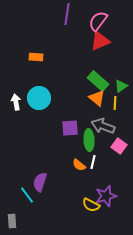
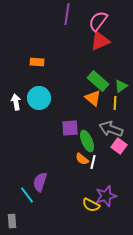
orange rectangle: moved 1 px right, 5 px down
orange triangle: moved 4 px left
gray arrow: moved 8 px right, 3 px down
green ellipse: moved 2 px left, 1 px down; rotated 20 degrees counterclockwise
orange semicircle: moved 3 px right, 6 px up
